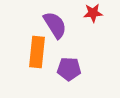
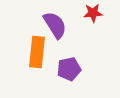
purple pentagon: rotated 15 degrees counterclockwise
